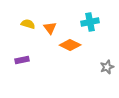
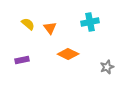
yellow semicircle: rotated 24 degrees clockwise
orange diamond: moved 2 px left, 9 px down
